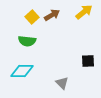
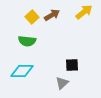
black square: moved 16 px left, 4 px down
gray triangle: rotated 32 degrees clockwise
